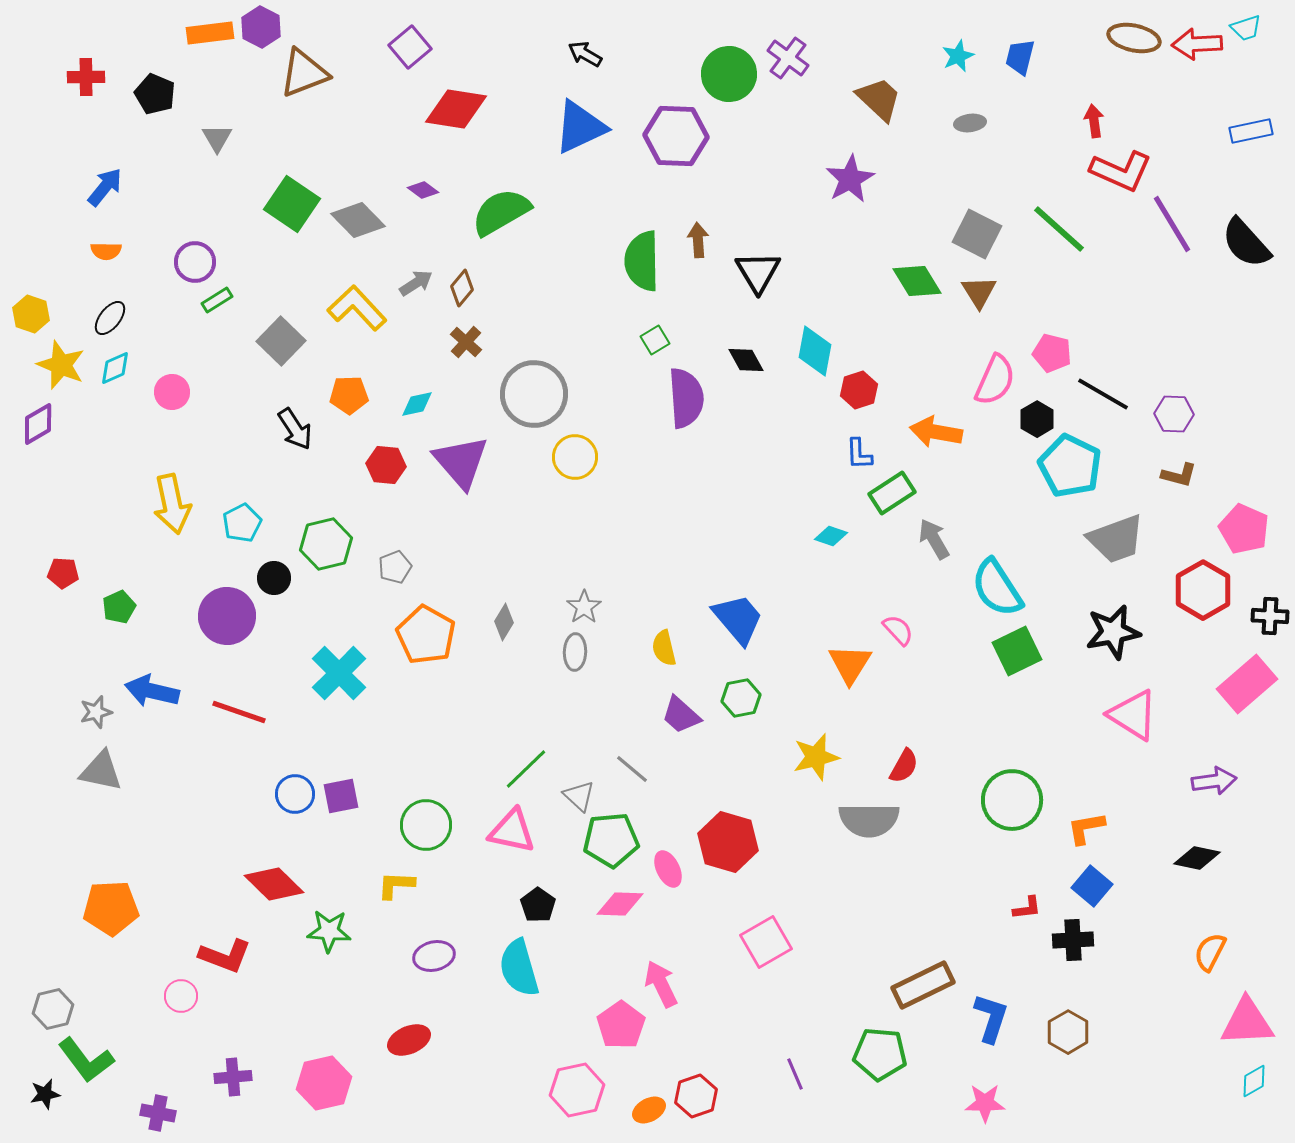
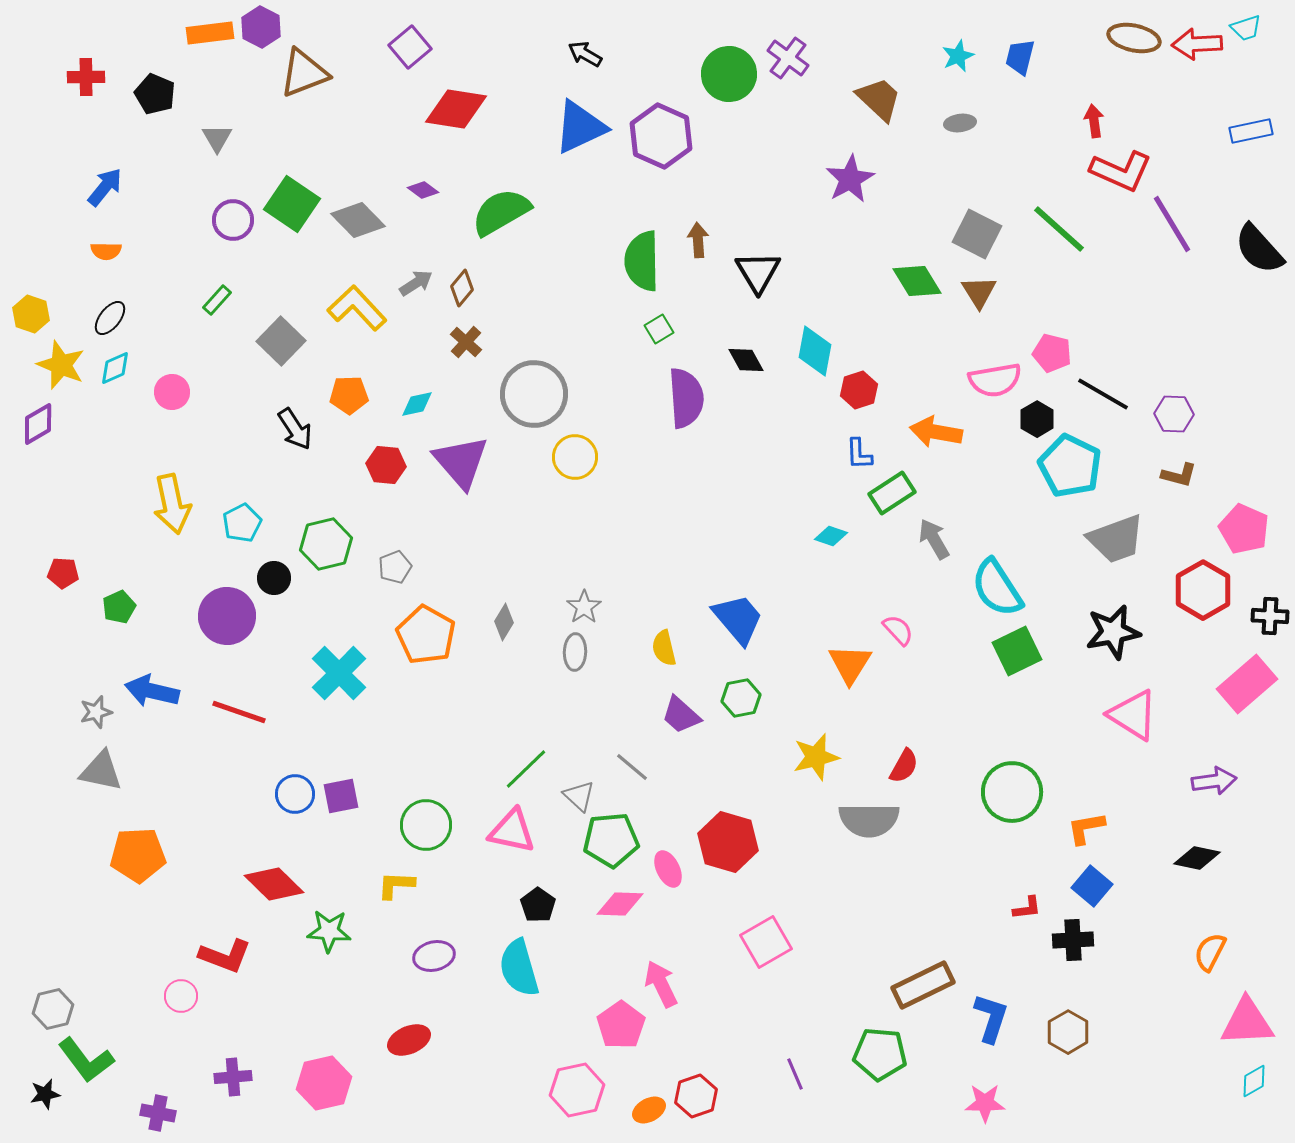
gray ellipse at (970, 123): moved 10 px left
purple hexagon at (676, 136): moved 15 px left; rotated 22 degrees clockwise
black semicircle at (1246, 243): moved 13 px right, 6 px down
purple circle at (195, 262): moved 38 px right, 42 px up
green rectangle at (217, 300): rotated 16 degrees counterclockwise
green square at (655, 340): moved 4 px right, 11 px up
pink semicircle at (995, 380): rotated 56 degrees clockwise
gray line at (632, 769): moved 2 px up
green circle at (1012, 800): moved 8 px up
orange pentagon at (111, 908): moved 27 px right, 53 px up
